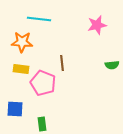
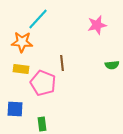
cyan line: moved 1 px left; rotated 55 degrees counterclockwise
